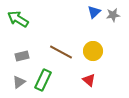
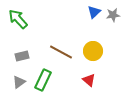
green arrow: rotated 15 degrees clockwise
